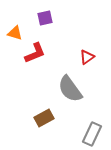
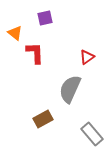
orange triangle: rotated 21 degrees clockwise
red L-shape: rotated 70 degrees counterclockwise
gray semicircle: rotated 60 degrees clockwise
brown rectangle: moved 1 px left, 1 px down
gray rectangle: rotated 65 degrees counterclockwise
